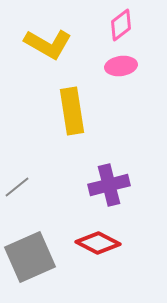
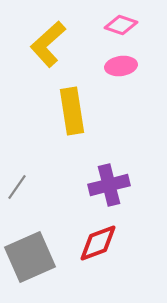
pink diamond: rotated 56 degrees clockwise
yellow L-shape: rotated 108 degrees clockwise
gray line: rotated 16 degrees counterclockwise
red diamond: rotated 48 degrees counterclockwise
